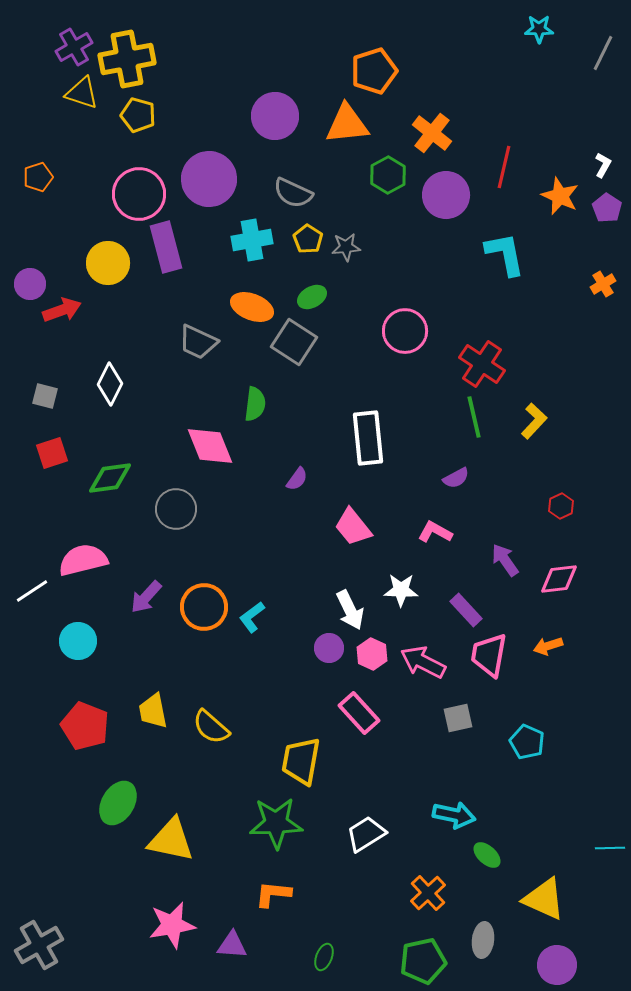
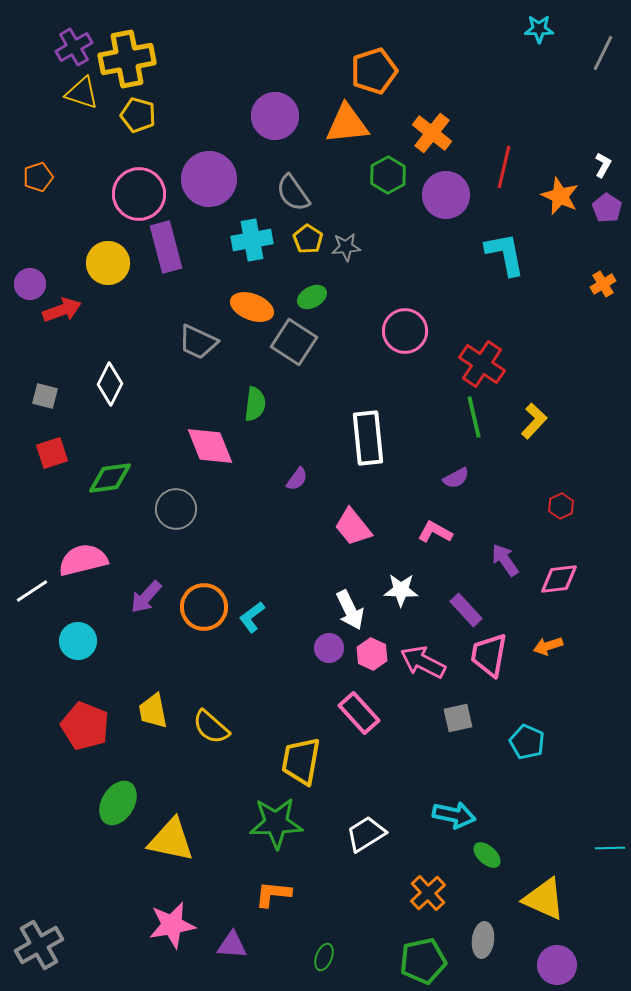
gray semicircle at (293, 193): rotated 30 degrees clockwise
